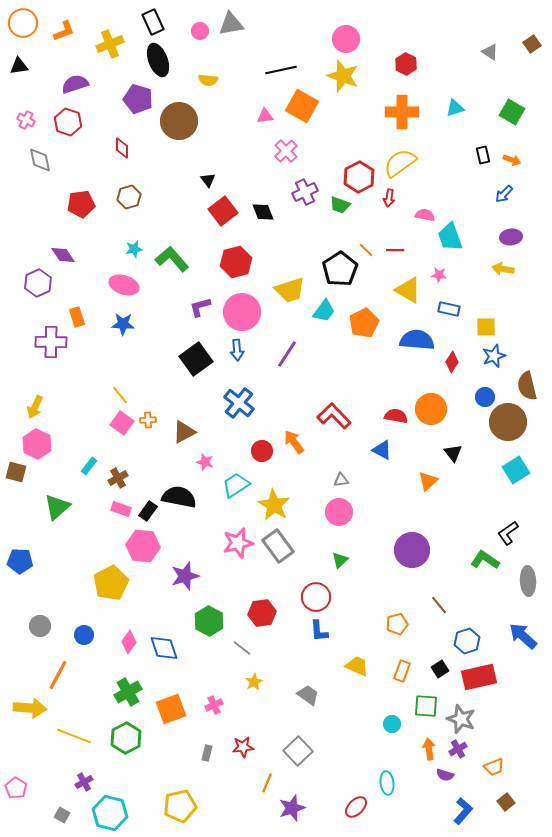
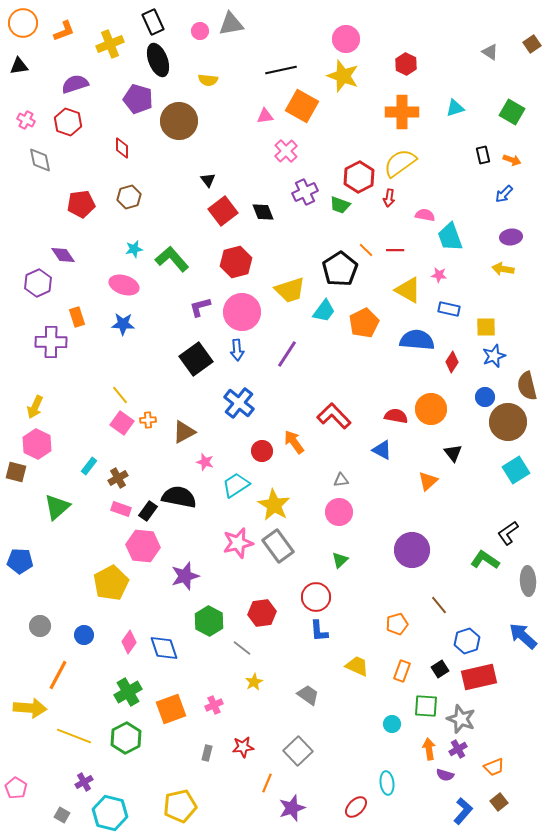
brown square at (506, 802): moved 7 px left
